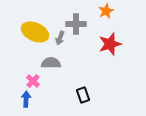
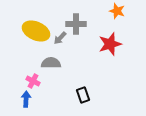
orange star: moved 11 px right; rotated 28 degrees counterclockwise
yellow ellipse: moved 1 px right, 1 px up
gray arrow: rotated 24 degrees clockwise
pink cross: rotated 16 degrees counterclockwise
